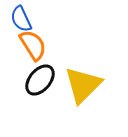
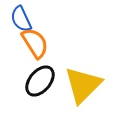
orange semicircle: moved 2 px right, 2 px up
black ellipse: moved 1 px down
